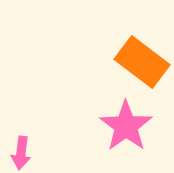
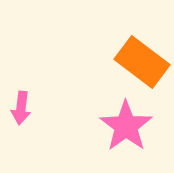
pink arrow: moved 45 px up
